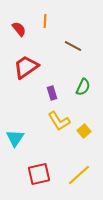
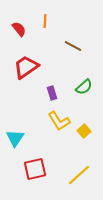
green semicircle: moved 1 px right; rotated 24 degrees clockwise
red square: moved 4 px left, 5 px up
